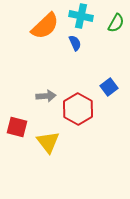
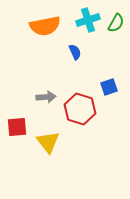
cyan cross: moved 7 px right, 4 px down; rotated 30 degrees counterclockwise
orange semicircle: rotated 32 degrees clockwise
blue semicircle: moved 9 px down
blue square: rotated 18 degrees clockwise
gray arrow: moved 1 px down
red hexagon: moved 2 px right; rotated 12 degrees counterclockwise
red square: rotated 20 degrees counterclockwise
